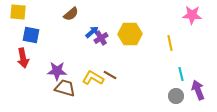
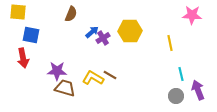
brown semicircle: rotated 28 degrees counterclockwise
yellow hexagon: moved 3 px up
purple cross: moved 2 px right
